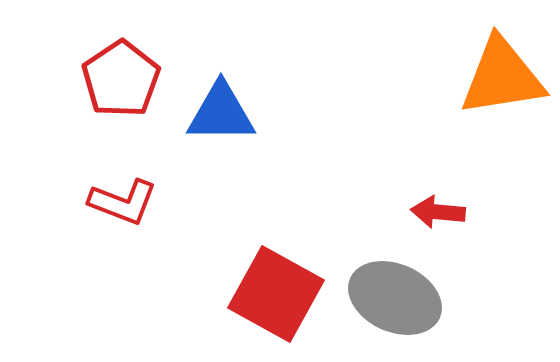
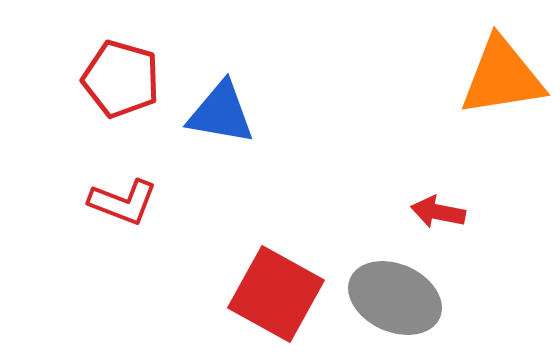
red pentagon: rotated 22 degrees counterclockwise
blue triangle: rotated 10 degrees clockwise
red arrow: rotated 6 degrees clockwise
